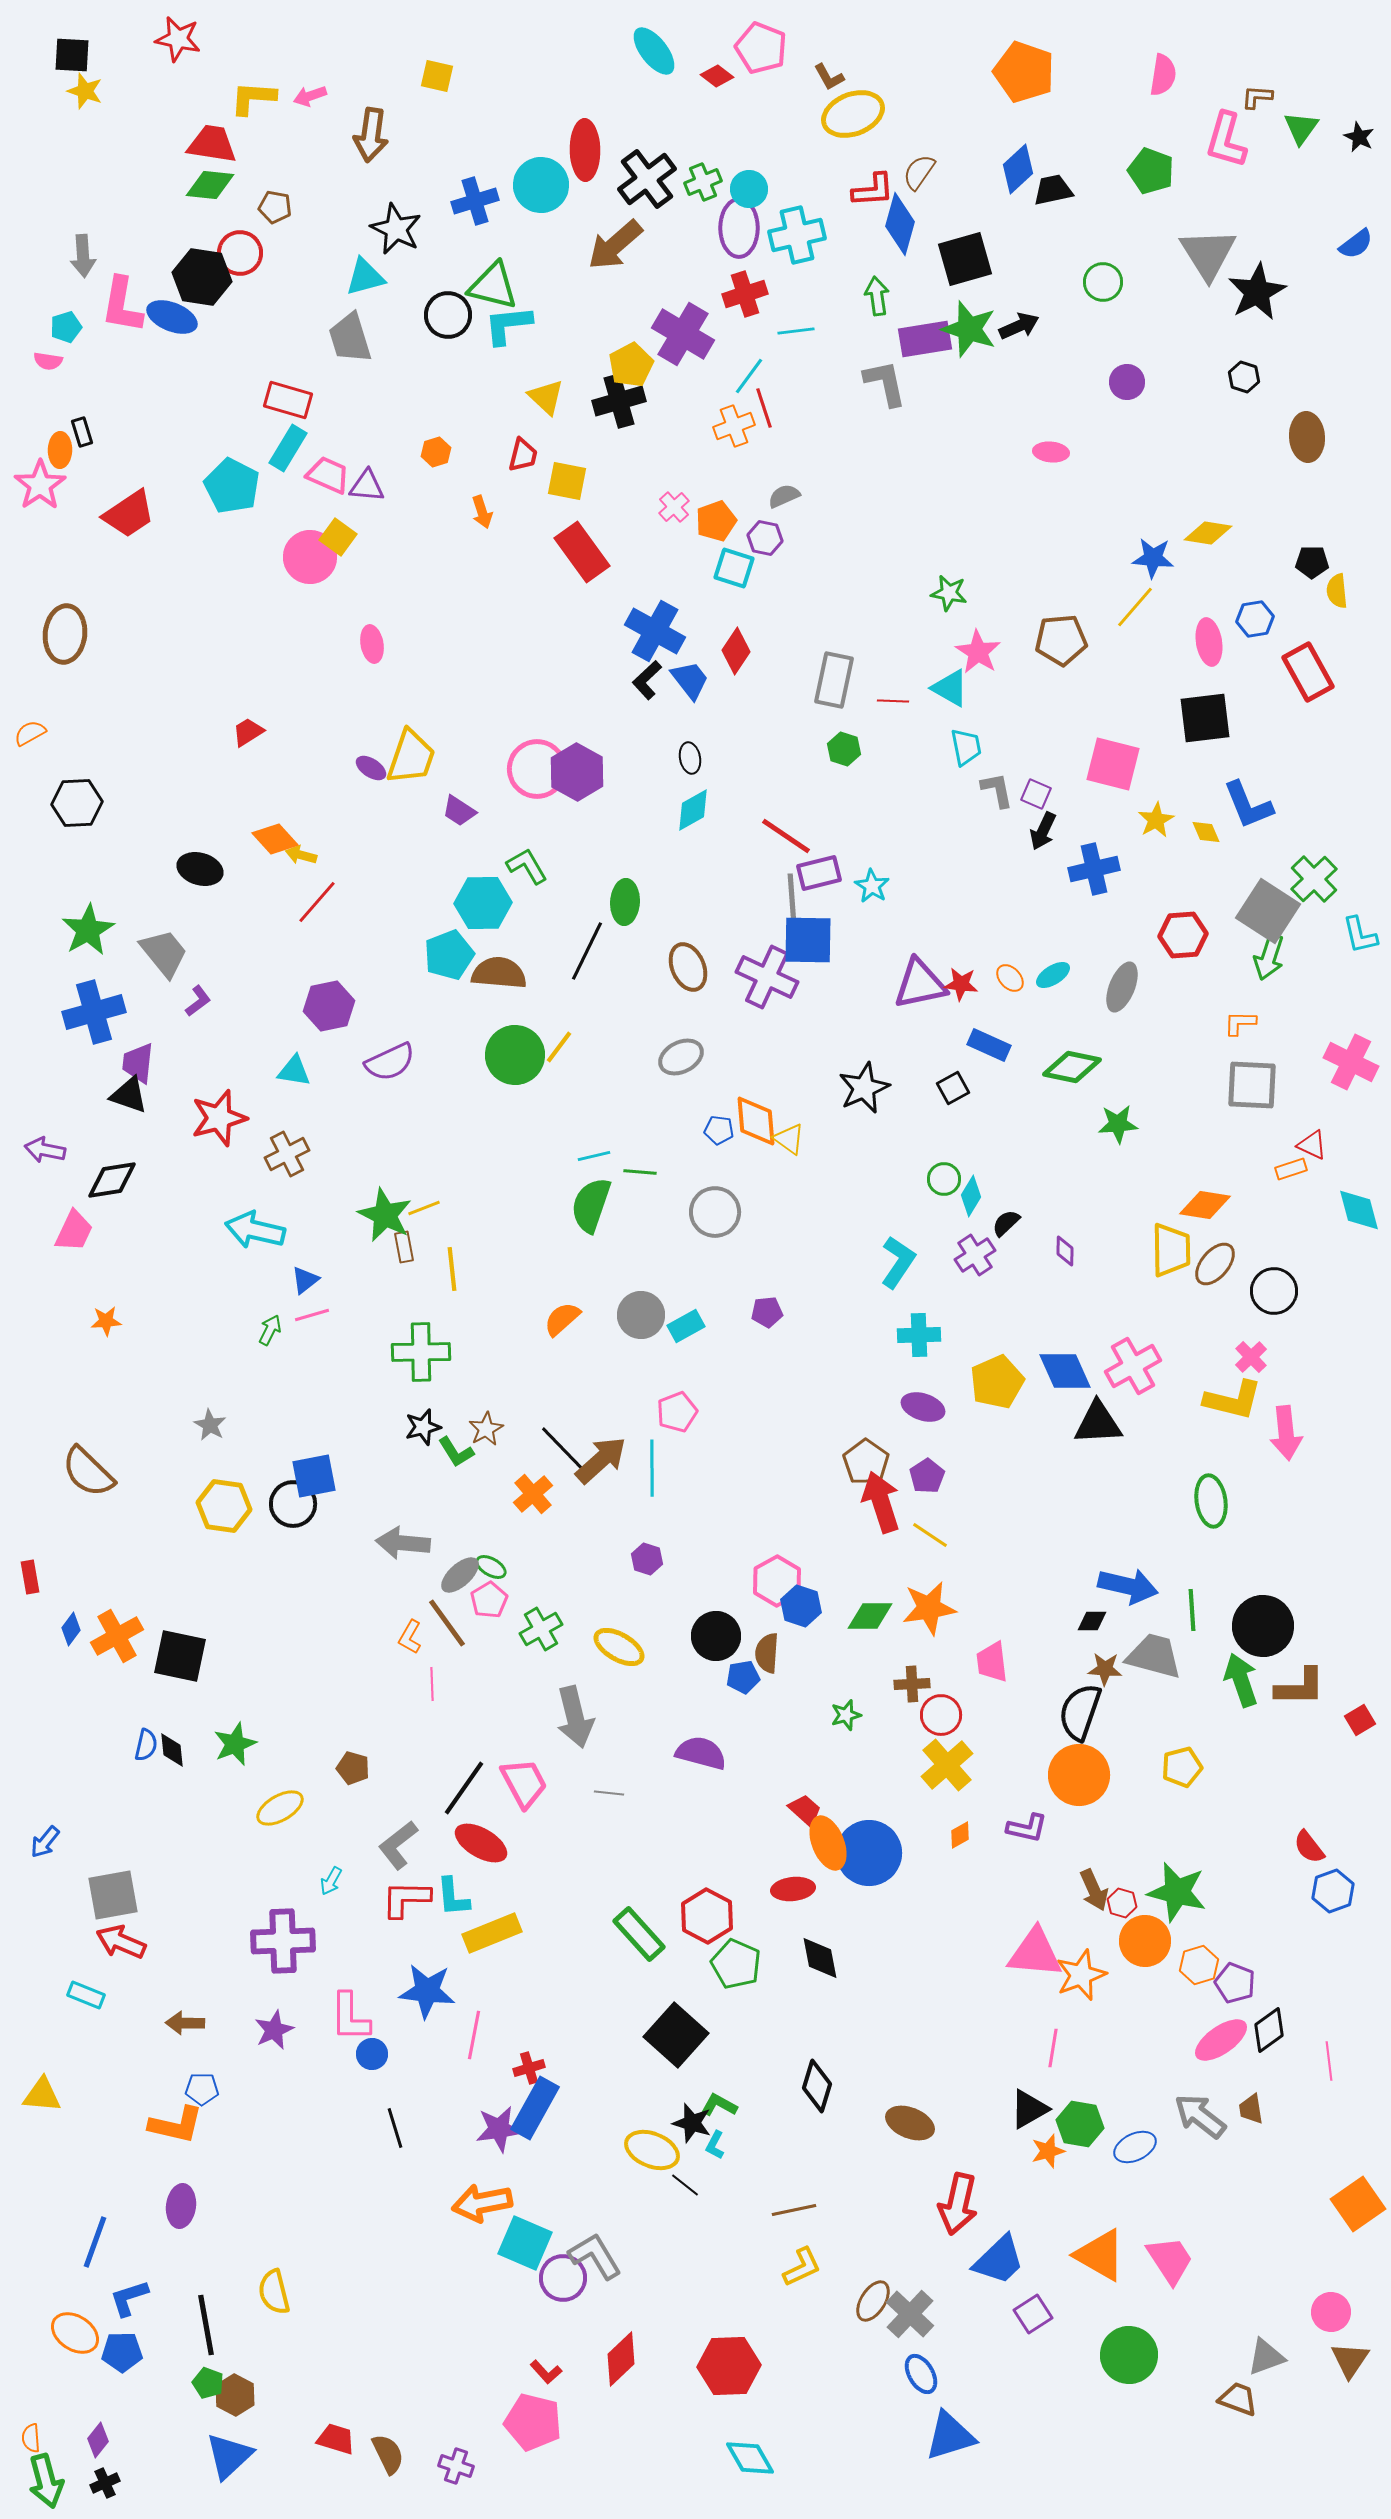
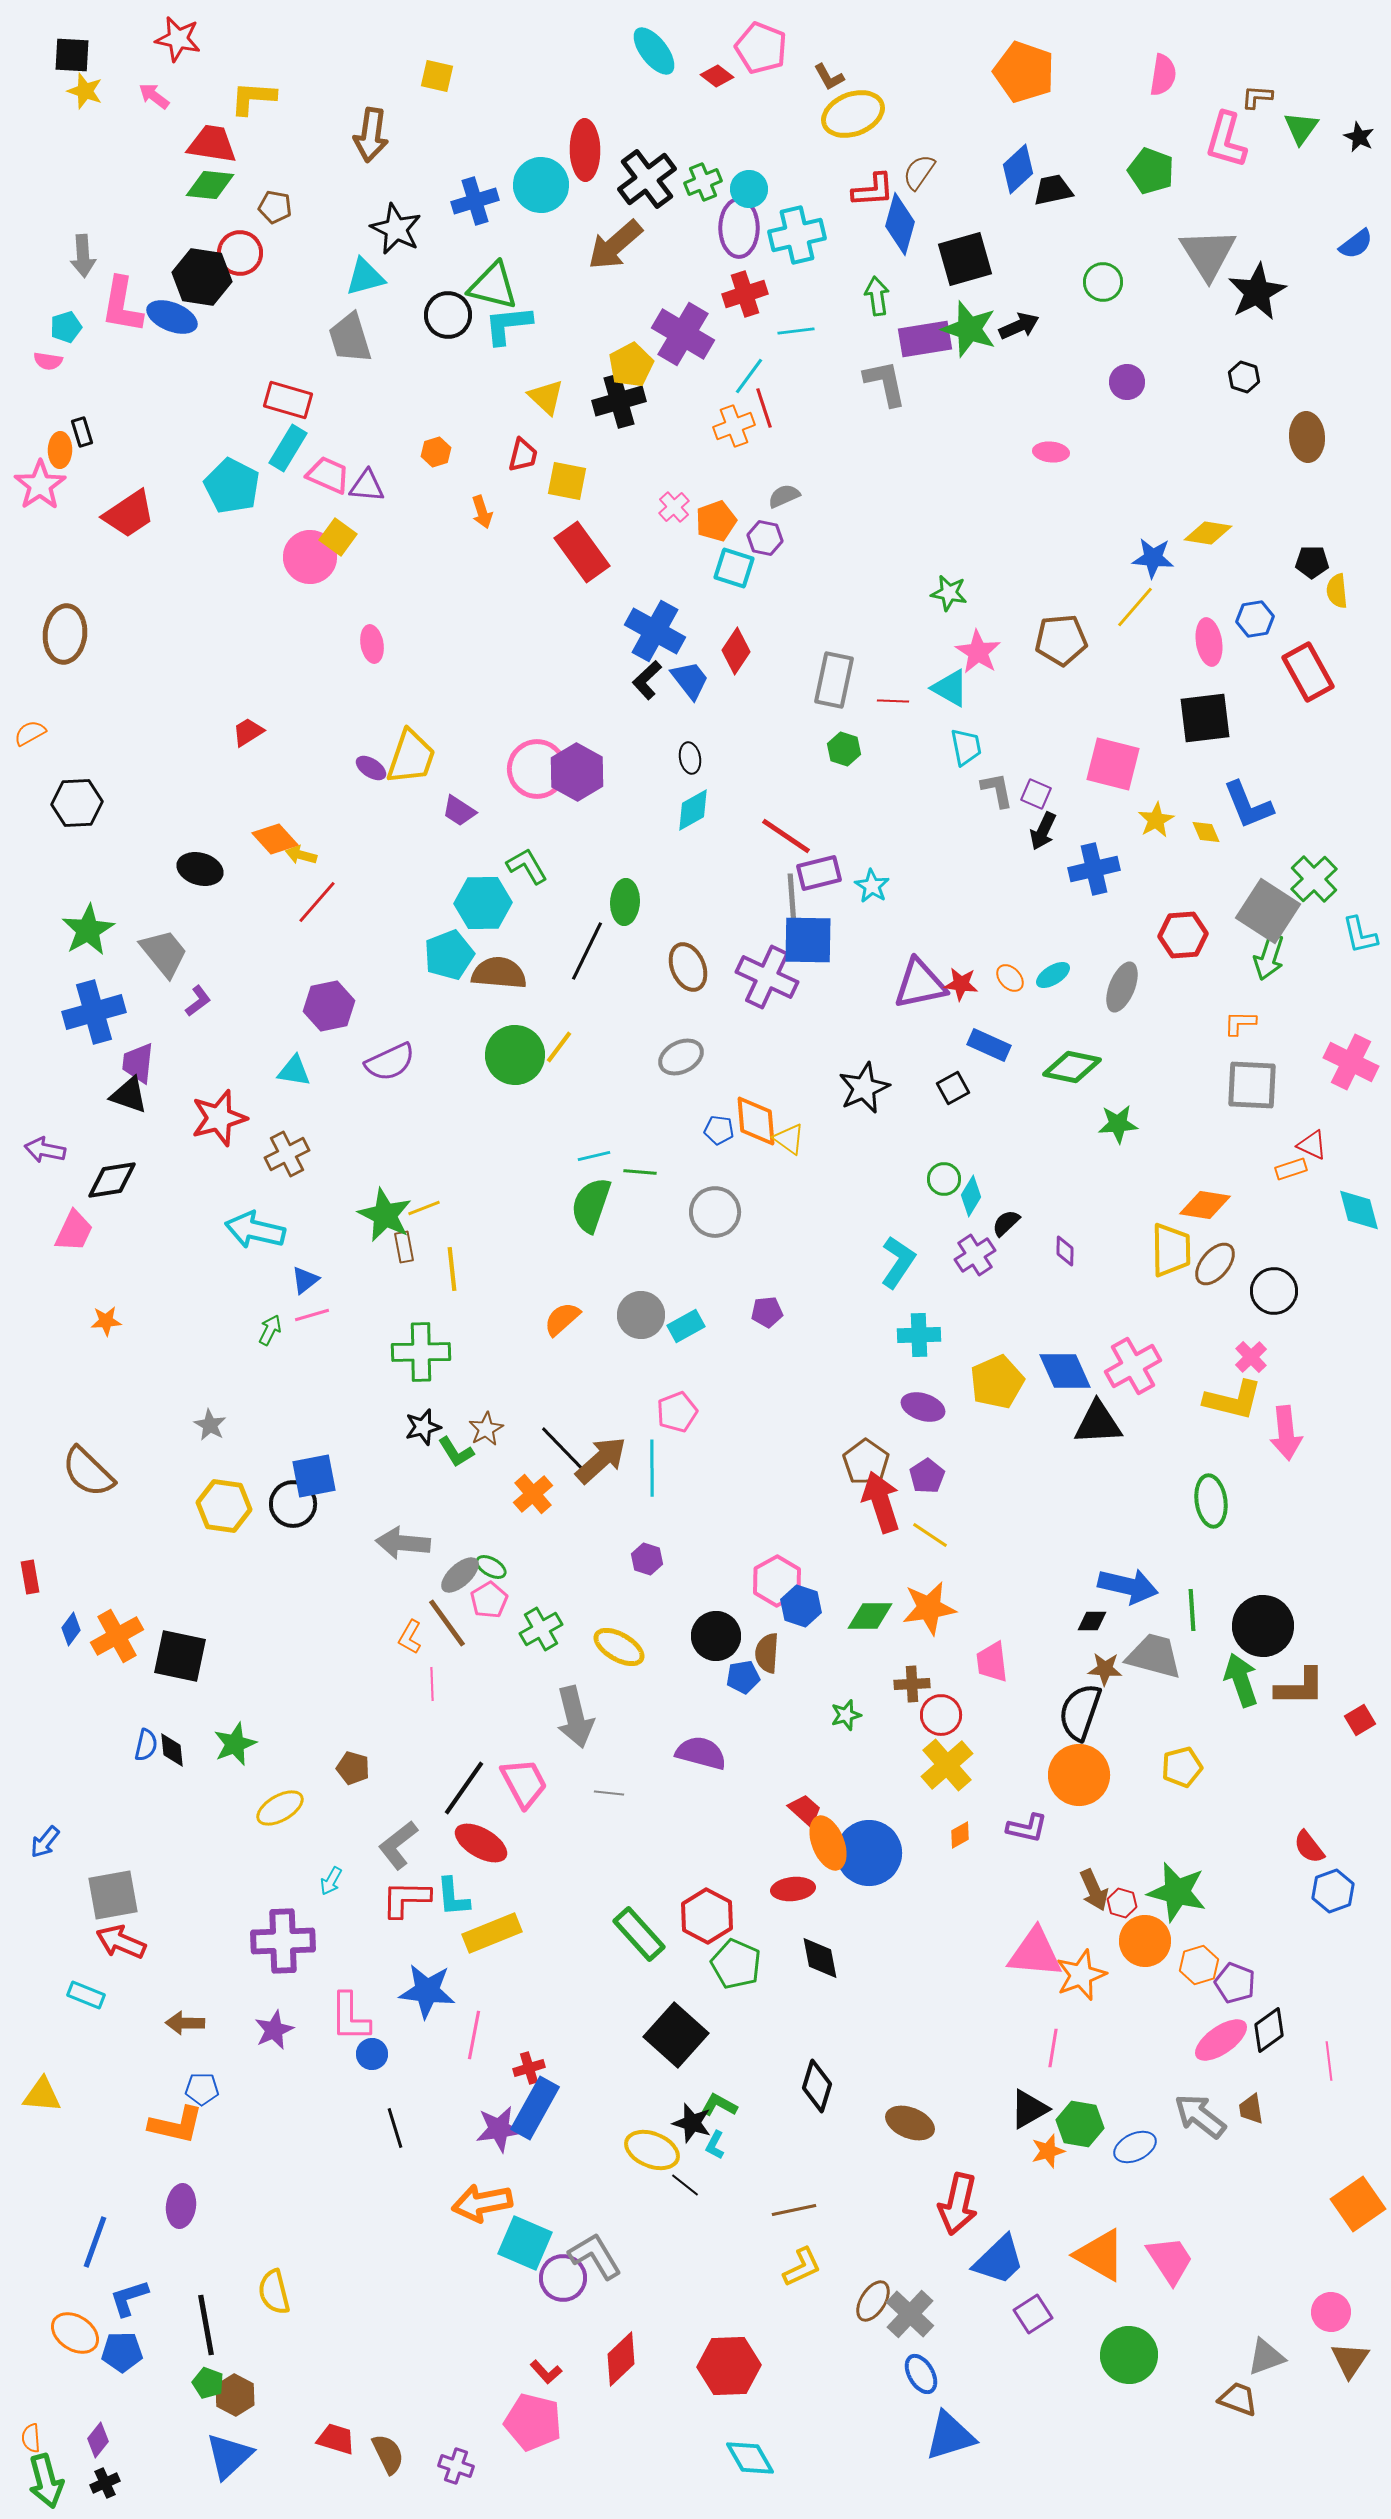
pink arrow at (310, 96): moved 156 px left; rotated 56 degrees clockwise
